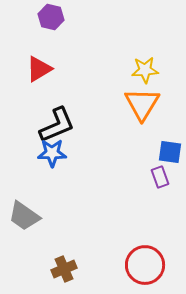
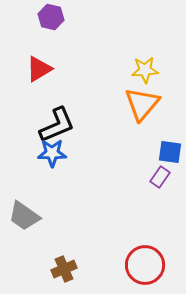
orange triangle: rotated 9 degrees clockwise
purple rectangle: rotated 55 degrees clockwise
